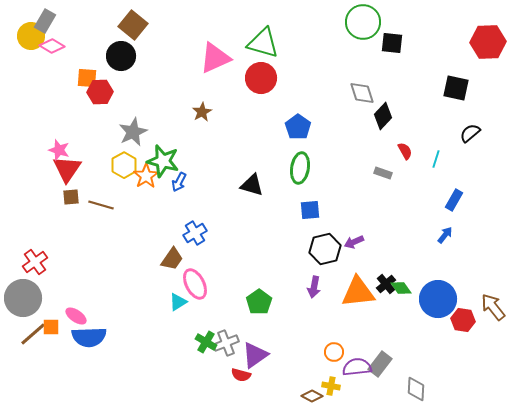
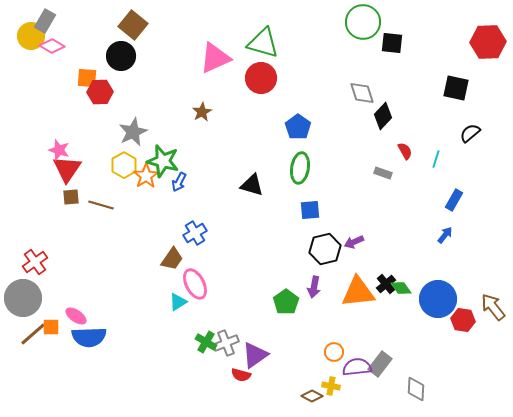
green pentagon at (259, 302): moved 27 px right
